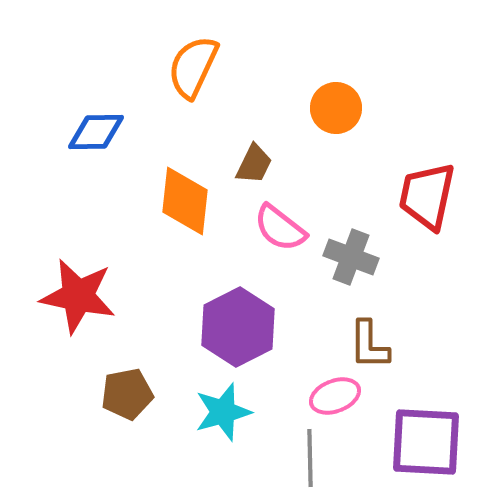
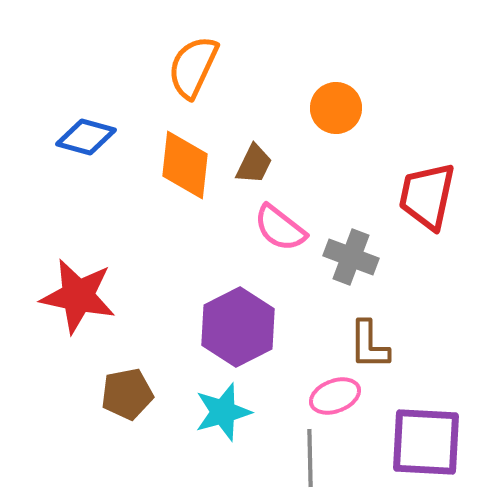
blue diamond: moved 10 px left, 5 px down; rotated 16 degrees clockwise
orange diamond: moved 36 px up
